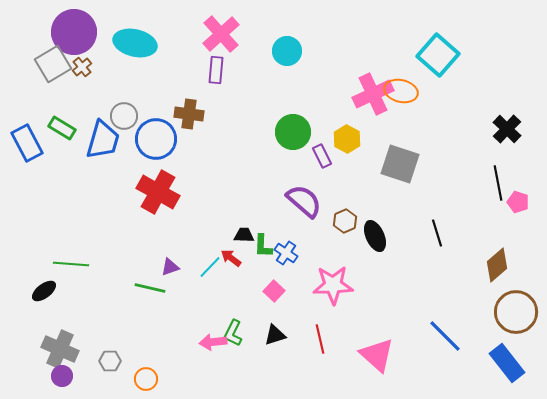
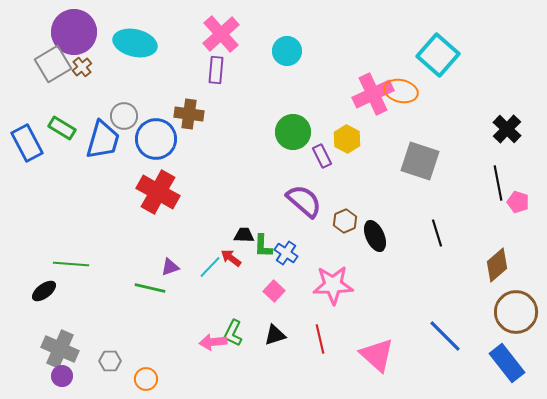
gray square at (400, 164): moved 20 px right, 3 px up
